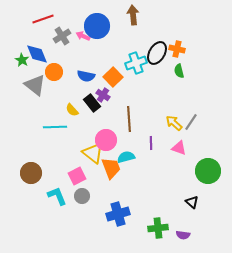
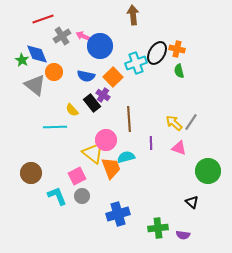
blue circle: moved 3 px right, 20 px down
